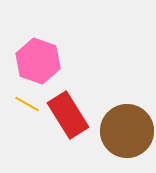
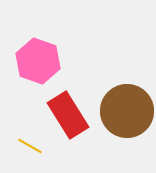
yellow line: moved 3 px right, 42 px down
brown circle: moved 20 px up
